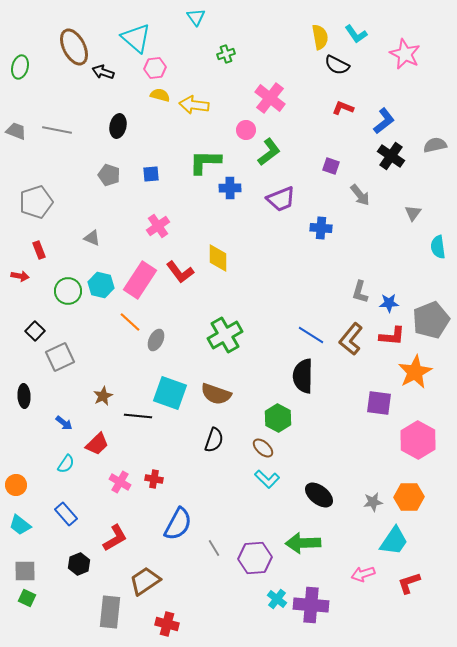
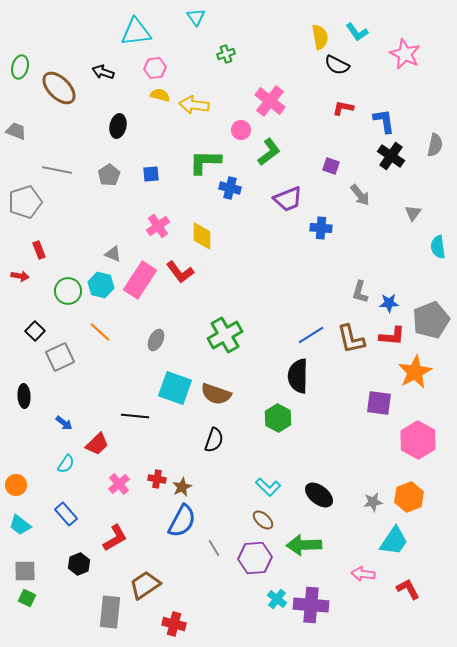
cyan L-shape at (356, 34): moved 1 px right, 2 px up
cyan triangle at (136, 38): moved 6 px up; rotated 48 degrees counterclockwise
brown ellipse at (74, 47): moved 15 px left, 41 px down; rotated 18 degrees counterclockwise
pink cross at (270, 98): moved 3 px down
red L-shape at (343, 108): rotated 10 degrees counterclockwise
blue L-shape at (384, 121): rotated 60 degrees counterclockwise
gray line at (57, 130): moved 40 px down
pink circle at (246, 130): moved 5 px left
gray semicircle at (435, 145): rotated 115 degrees clockwise
gray pentagon at (109, 175): rotated 20 degrees clockwise
blue cross at (230, 188): rotated 15 degrees clockwise
purple trapezoid at (281, 199): moved 7 px right
gray pentagon at (36, 202): moved 11 px left
gray triangle at (92, 238): moved 21 px right, 16 px down
yellow diamond at (218, 258): moved 16 px left, 22 px up
orange line at (130, 322): moved 30 px left, 10 px down
blue line at (311, 335): rotated 64 degrees counterclockwise
brown L-shape at (351, 339): rotated 52 degrees counterclockwise
black semicircle at (303, 376): moved 5 px left
cyan square at (170, 393): moved 5 px right, 5 px up
brown star at (103, 396): moved 79 px right, 91 px down
black line at (138, 416): moved 3 px left
brown ellipse at (263, 448): moved 72 px down
red cross at (154, 479): moved 3 px right
cyan L-shape at (267, 479): moved 1 px right, 8 px down
pink cross at (120, 482): moved 1 px left, 2 px down; rotated 20 degrees clockwise
orange hexagon at (409, 497): rotated 20 degrees counterclockwise
blue semicircle at (178, 524): moved 4 px right, 3 px up
green arrow at (303, 543): moved 1 px right, 2 px down
pink arrow at (363, 574): rotated 25 degrees clockwise
brown trapezoid at (145, 581): moved 4 px down
red L-shape at (409, 583): moved 1 px left, 6 px down; rotated 80 degrees clockwise
red cross at (167, 624): moved 7 px right
